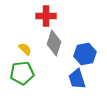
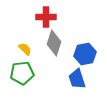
red cross: moved 1 px down
